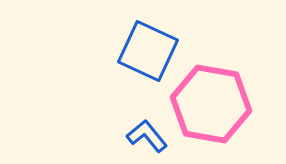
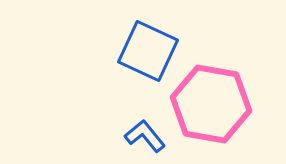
blue L-shape: moved 2 px left
